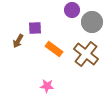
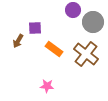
purple circle: moved 1 px right
gray circle: moved 1 px right
